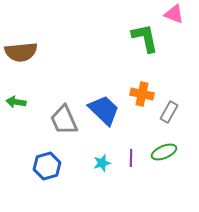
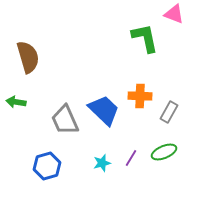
brown semicircle: moved 7 px right, 5 px down; rotated 100 degrees counterclockwise
orange cross: moved 2 px left, 2 px down; rotated 10 degrees counterclockwise
gray trapezoid: moved 1 px right
purple line: rotated 30 degrees clockwise
